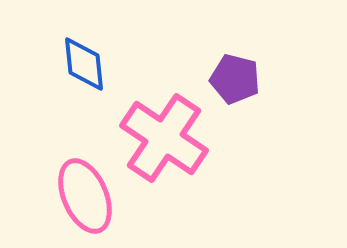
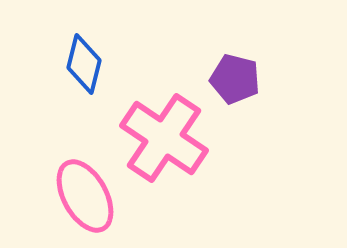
blue diamond: rotated 20 degrees clockwise
pink ellipse: rotated 6 degrees counterclockwise
